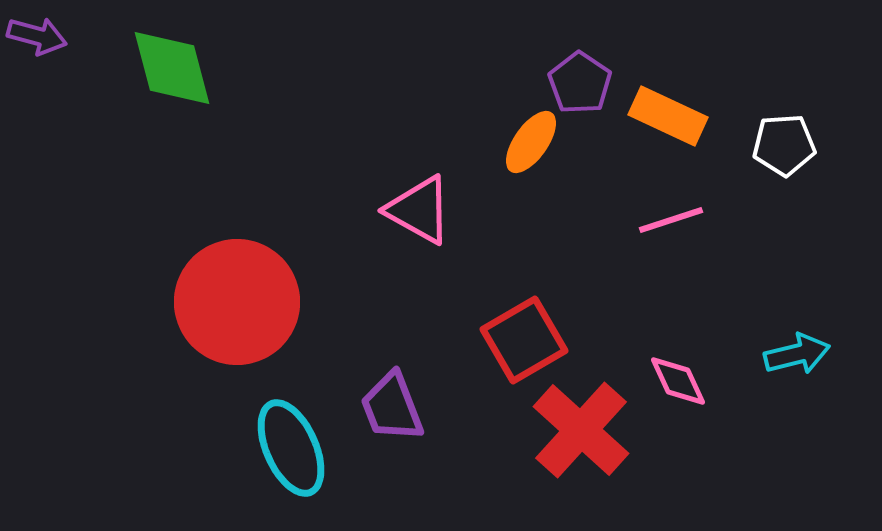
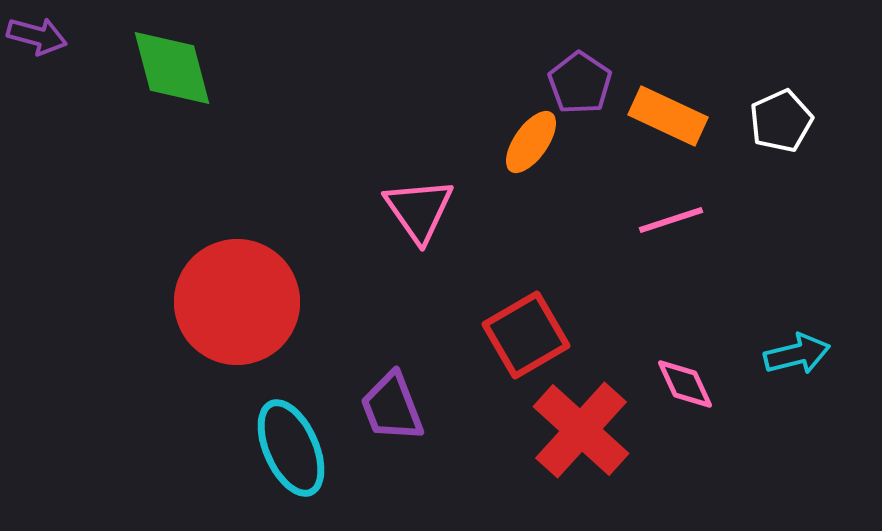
white pentagon: moved 3 px left, 24 px up; rotated 20 degrees counterclockwise
pink triangle: rotated 26 degrees clockwise
red square: moved 2 px right, 5 px up
pink diamond: moved 7 px right, 3 px down
